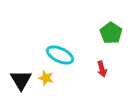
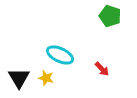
green pentagon: moved 1 px left, 17 px up; rotated 15 degrees counterclockwise
red arrow: rotated 28 degrees counterclockwise
black triangle: moved 2 px left, 2 px up
